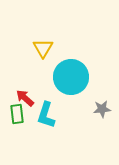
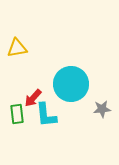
yellow triangle: moved 26 px left; rotated 50 degrees clockwise
cyan circle: moved 7 px down
red arrow: moved 8 px right; rotated 90 degrees counterclockwise
cyan L-shape: rotated 24 degrees counterclockwise
